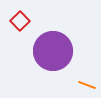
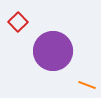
red square: moved 2 px left, 1 px down
